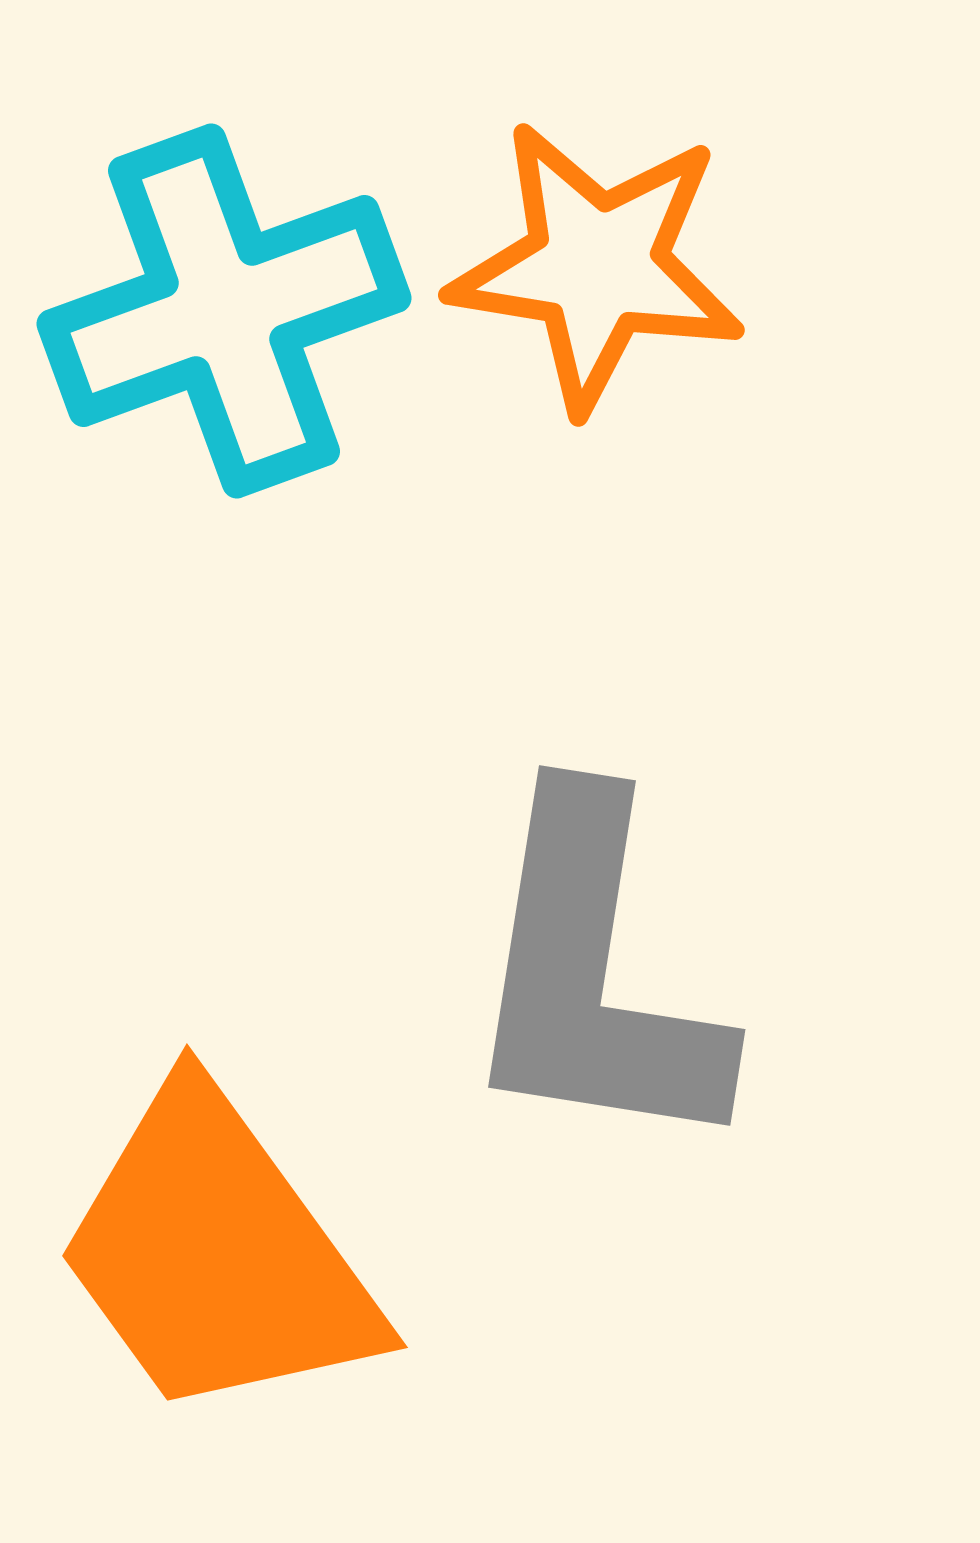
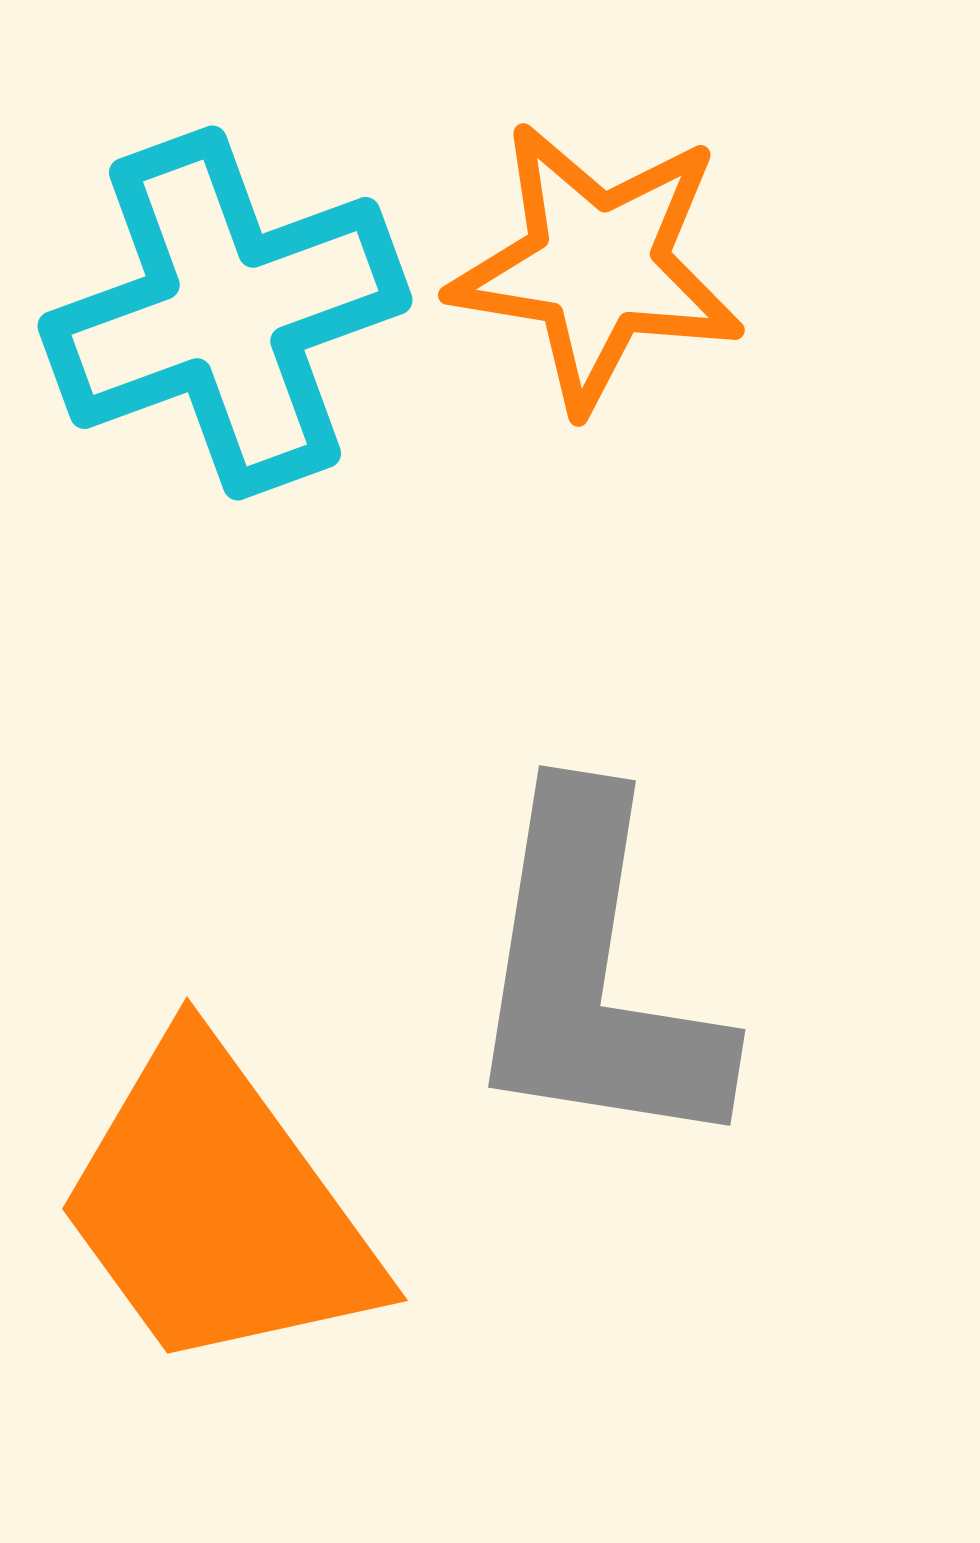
cyan cross: moved 1 px right, 2 px down
orange trapezoid: moved 47 px up
